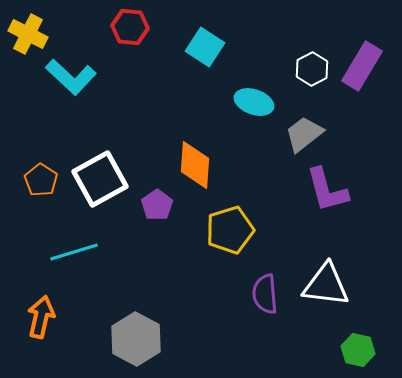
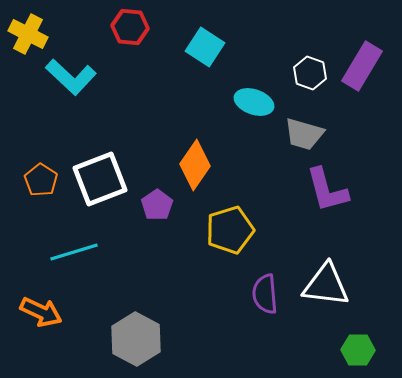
white hexagon: moved 2 px left, 4 px down; rotated 12 degrees counterclockwise
gray trapezoid: rotated 126 degrees counterclockwise
orange diamond: rotated 30 degrees clockwise
white square: rotated 8 degrees clockwise
orange arrow: moved 5 px up; rotated 102 degrees clockwise
green hexagon: rotated 12 degrees counterclockwise
